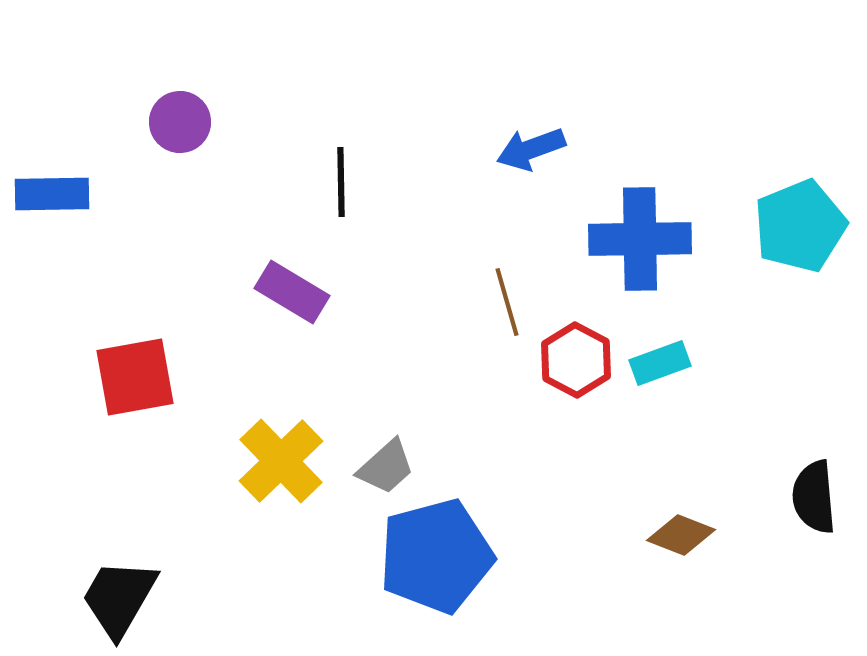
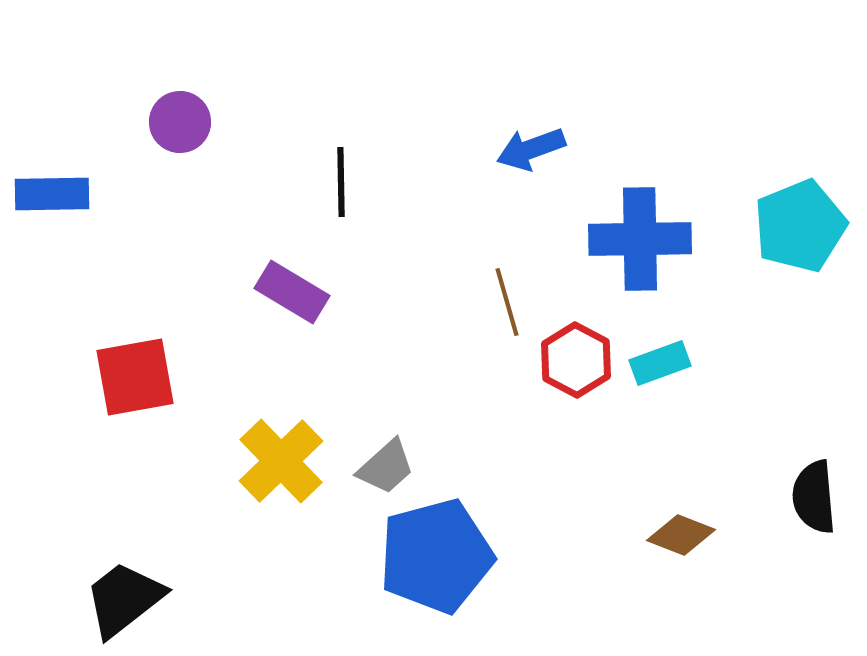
black trapezoid: moved 5 px right, 1 px down; rotated 22 degrees clockwise
